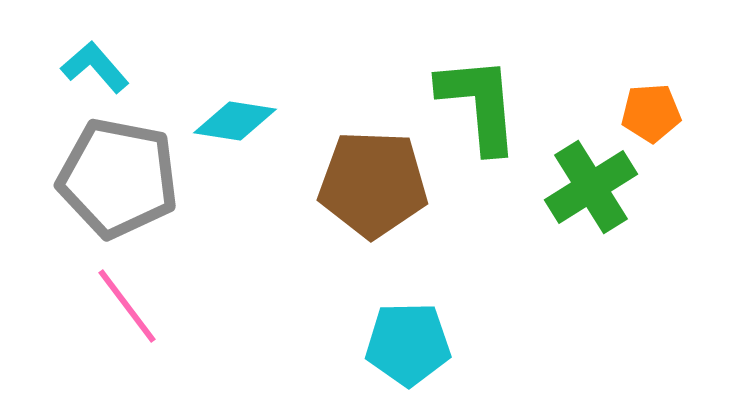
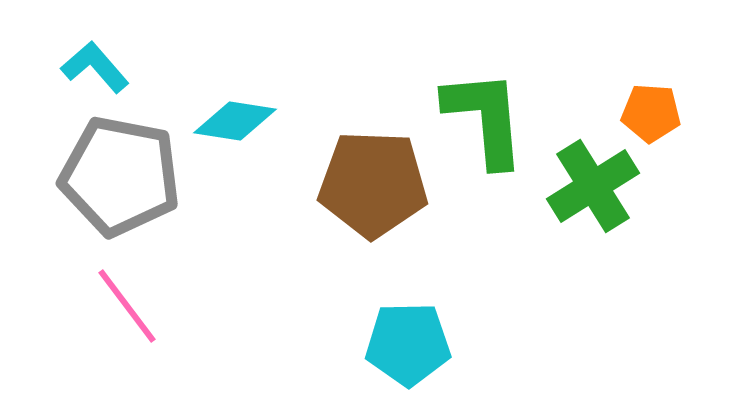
green L-shape: moved 6 px right, 14 px down
orange pentagon: rotated 8 degrees clockwise
gray pentagon: moved 2 px right, 2 px up
green cross: moved 2 px right, 1 px up
